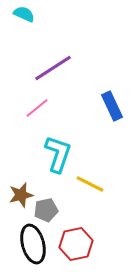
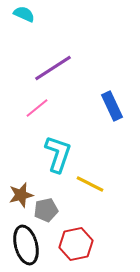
black ellipse: moved 7 px left, 1 px down
